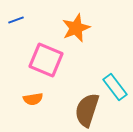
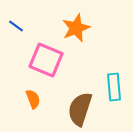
blue line: moved 6 px down; rotated 56 degrees clockwise
cyan rectangle: moved 1 px left; rotated 32 degrees clockwise
orange semicircle: rotated 102 degrees counterclockwise
brown semicircle: moved 7 px left, 1 px up
